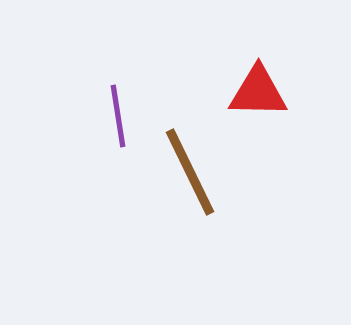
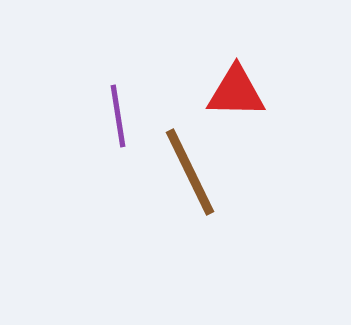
red triangle: moved 22 px left
